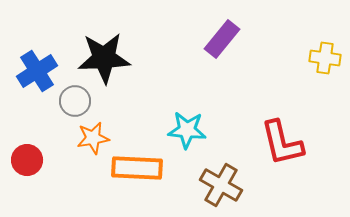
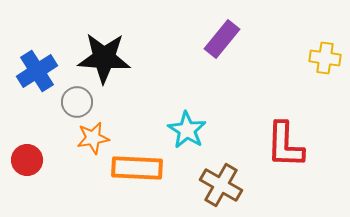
black star: rotated 6 degrees clockwise
gray circle: moved 2 px right, 1 px down
cyan star: rotated 27 degrees clockwise
red L-shape: moved 3 px right, 2 px down; rotated 15 degrees clockwise
